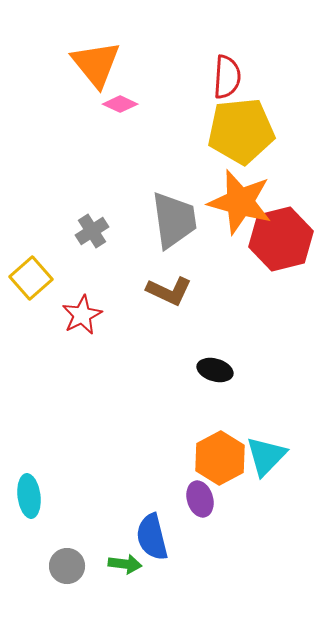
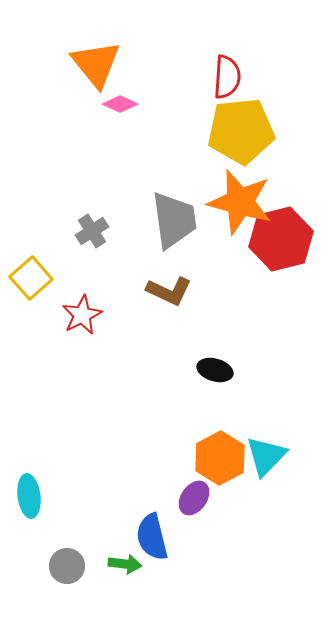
purple ellipse: moved 6 px left, 1 px up; rotated 52 degrees clockwise
